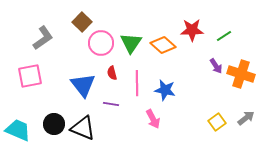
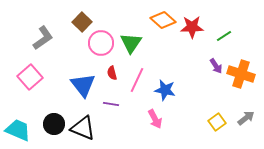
red star: moved 3 px up
orange diamond: moved 25 px up
pink square: moved 1 px down; rotated 30 degrees counterclockwise
pink line: moved 3 px up; rotated 25 degrees clockwise
pink arrow: moved 2 px right
